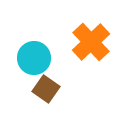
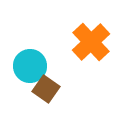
cyan circle: moved 4 px left, 8 px down
